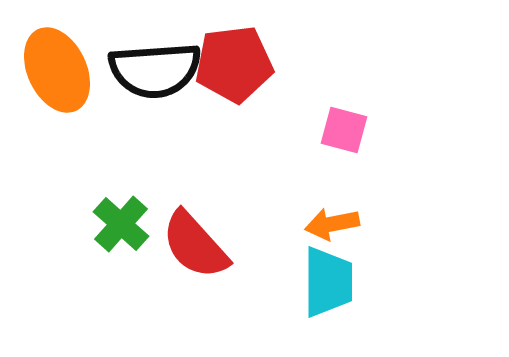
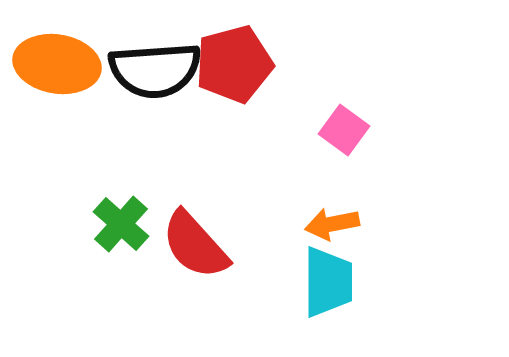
red pentagon: rotated 8 degrees counterclockwise
orange ellipse: moved 6 px up; rotated 56 degrees counterclockwise
pink square: rotated 21 degrees clockwise
